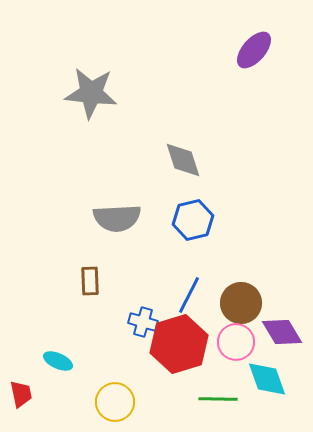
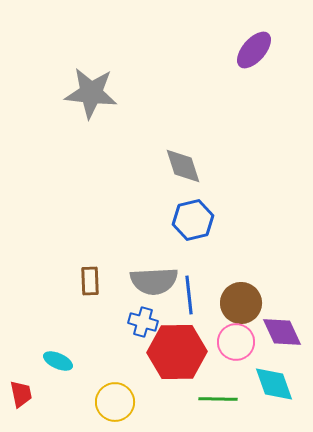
gray diamond: moved 6 px down
gray semicircle: moved 37 px right, 63 px down
blue line: rotated 33 degrees counterclockwise
purple diamond: rotated 6 degrees clockwise
red hexagon: moved 2 px left, 8 px down; rotated 16 degrees clockwise
cyan diamond: moved 7 px right, 5 px down
